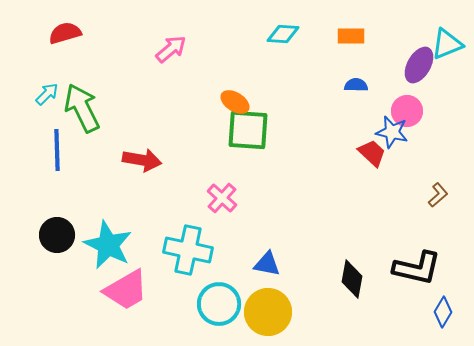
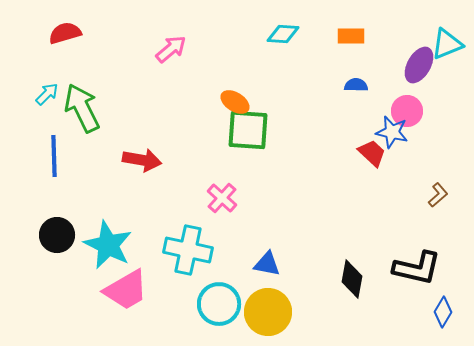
blue line: moved 3 px left, 6 px down
